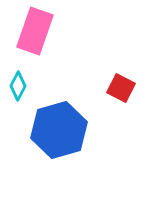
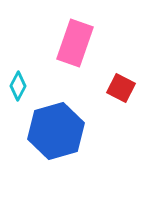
pink rectangle: moved 40 px right, 12 px down
blue hexagon: moved 3 px left, 1 px down
